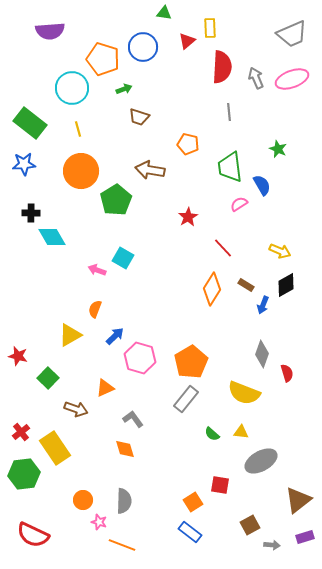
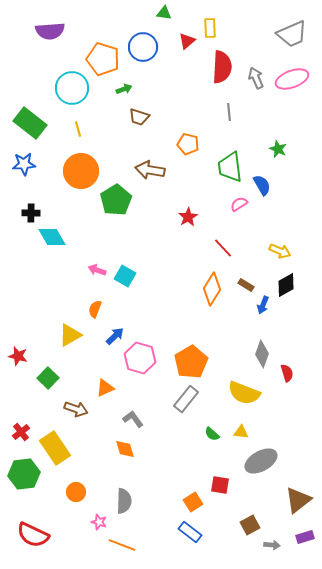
cyan square at (123, 258): moved 2 px right, 18 px down
orange circle at (83, 500): moved 7 px left, 8 px up
